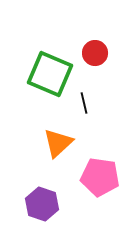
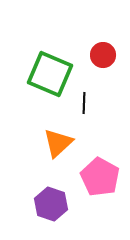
red circle: moved 8 px right, 2 px down
black line: rotated 15 degrees clockwise
pink pentagon: rotated 21 degrees clockwise
purple hexagon: moved 9 px right
